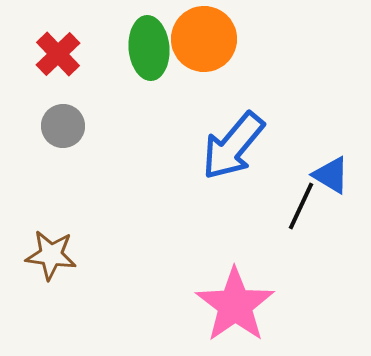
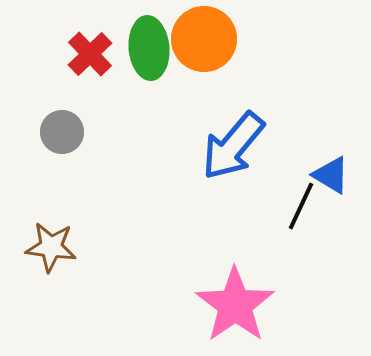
red cross: moved 32 px right
gray circle: moved 1 px left, 6 px down
brown star: moved 8 px up
